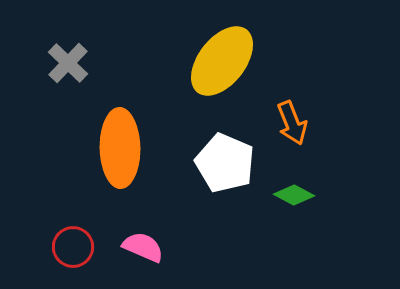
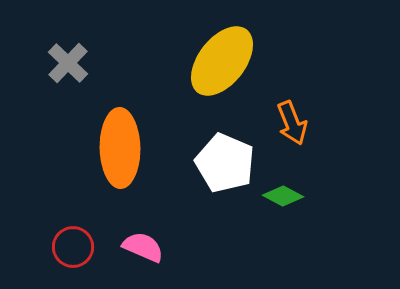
green diamond: moved 11 px left, 1 px down
